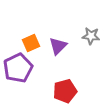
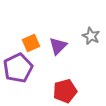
gray star: rotated 18 degrees clockwise
